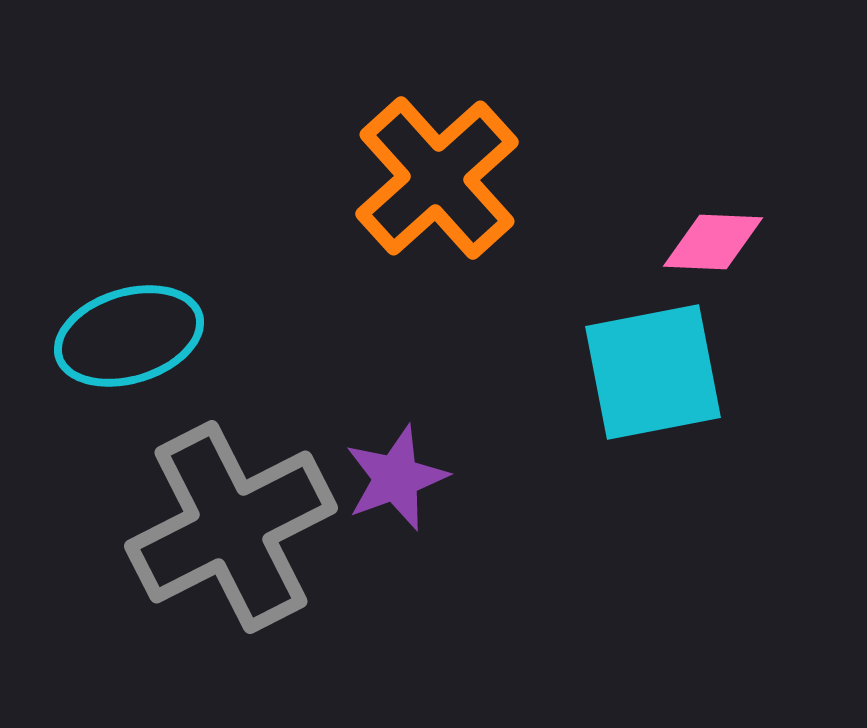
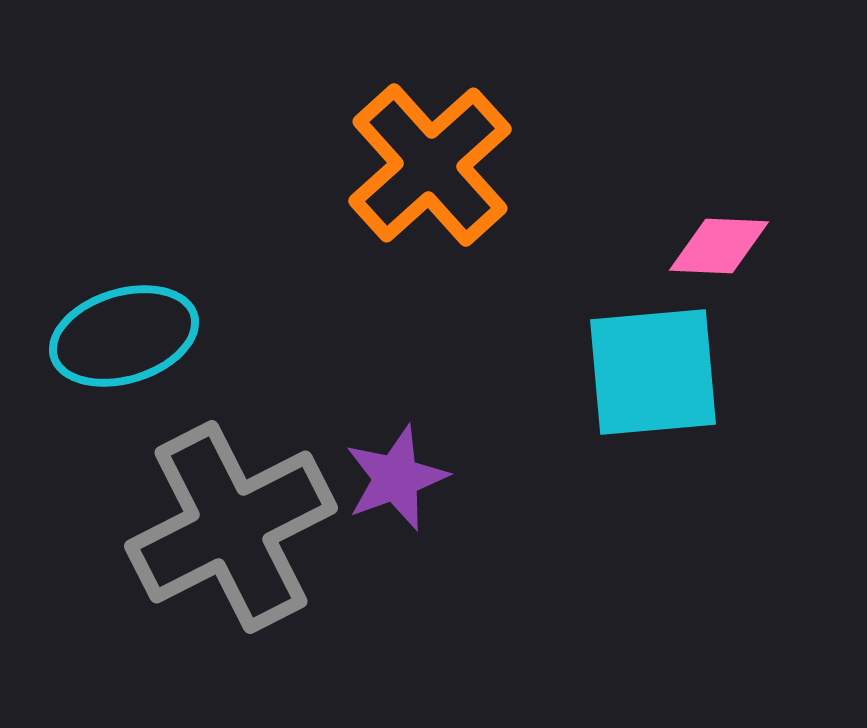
orange cross: moved 7 px left, 13 px up
pink diamond: moved 6 px right, 4 px down
cyan ellipse: moved 5 px left
cyan square: rotated 6 degrees clockwise
